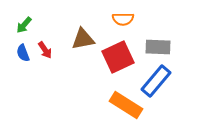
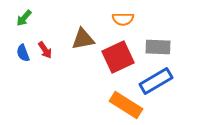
green arrow: moved 7 px up
blue rectangle: rotated 20 degrees clockwise
